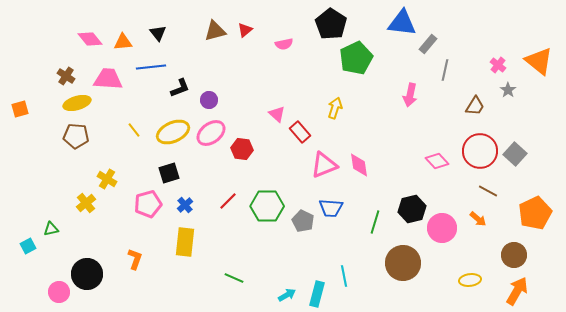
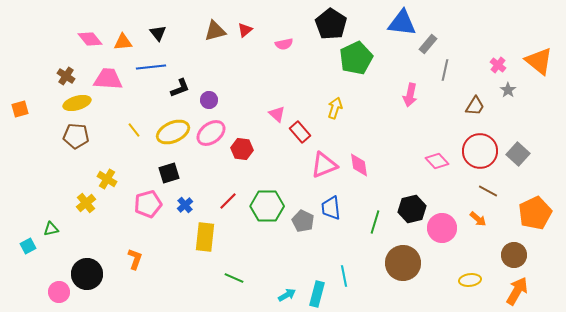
gray square at (515, 154): moved 3 px right
blue trapezoid at (331, 208): rotated 80 degrees clockwise
yellow rectangle at (185, 242): moved 20 px right, 5 px up
